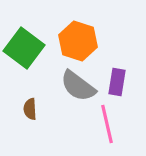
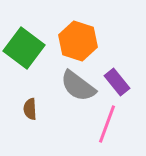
purple rectangle: rotated 48 degrees counterclockwise
pink line: rotated 33 degrees clockwise
